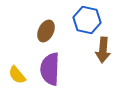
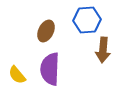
blue hexagon: rotated 16 degrees counterclockwise
